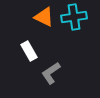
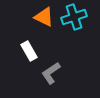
cyan cross: rotated 10 degrees counterclockwise
